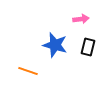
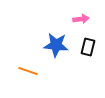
blue star: moved 1 px right; rotated 10 degrees counterclockwise
